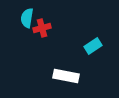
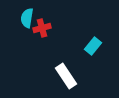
cyan rectangle: rotated 18 degrees counterclockwise
white rectangle: rotated 45 degrees clockwise
